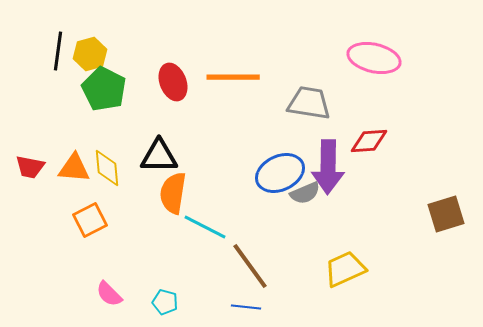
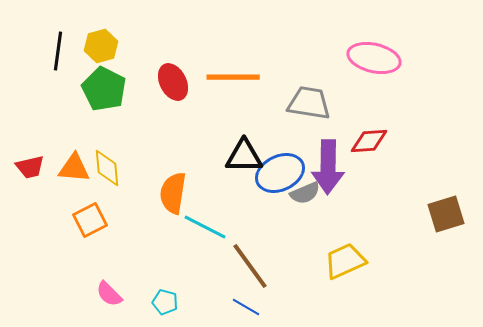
yellow hexagon: moved 11 px right, 8 px up
red ellipse: rotated 6 degrees counterclockwise
black triangle: moved 85 px right
red trapezoid: rotated 24 degrees counterclockwise
yellow trapezoid: moved 8 px up
blue line: rotated 24 degrees clockwise
